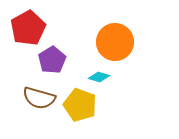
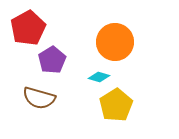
yellow pentagon: moved 36 px right; rotated 20 degrees clockwise
